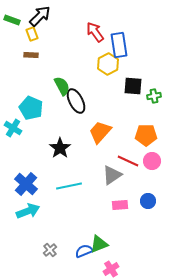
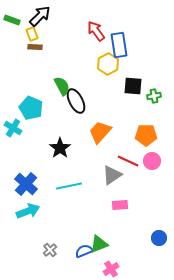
red arrow: moved 1 px right, 1 px up
brown rectangle: moved 4 px right, 8 px up
blue circle: moved 11 px right, 37 px down
